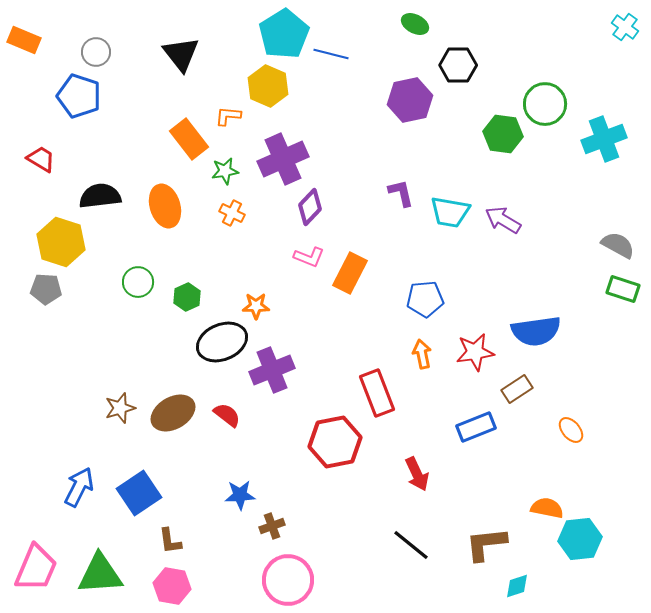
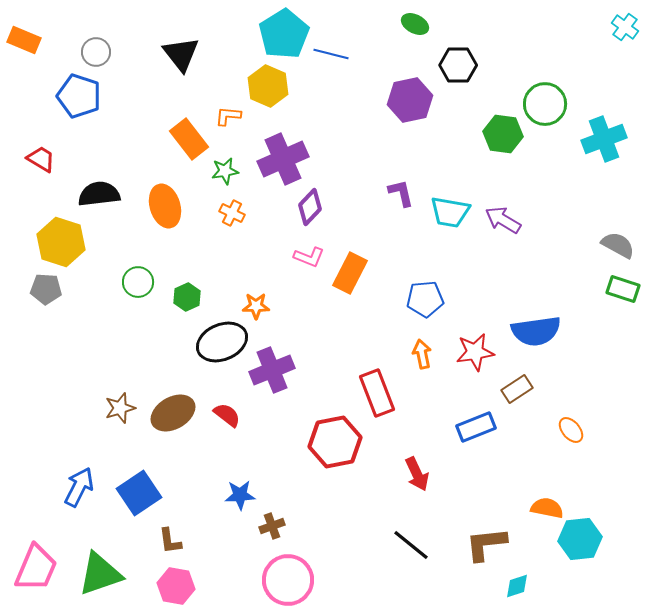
black semicircle at (100, 196): moved 1 px left, 2 px up
green triangle at (100, 574): rotated 15 degrees counterclockwise
pink hexagon at (172, 586): moved 4 px right
